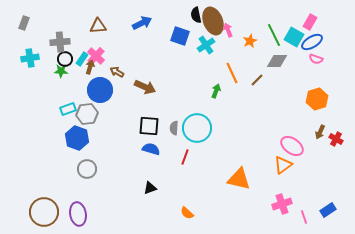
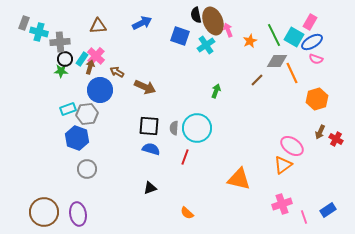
cyan cross at (30, 58): moved 9 px right, 26 px up; rotated 24 degrees clockwise
orange line at (232, 73): moved 60 px right
